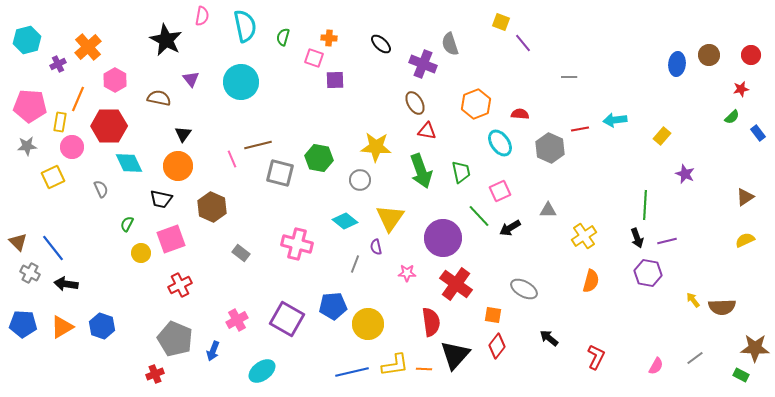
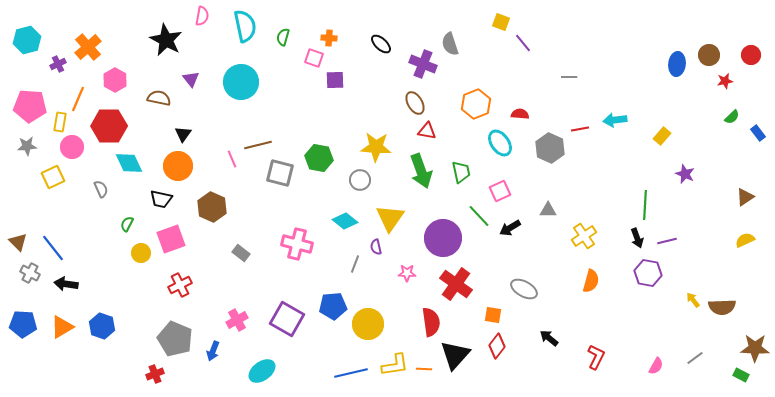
red star at (741, 89): moved 16 px left, 8 px up
blue line at (352, 372): moved 1 px left, 1 px down
